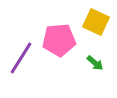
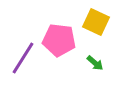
pink pentagon: rotated 12 degrees clockwise
purple line: moved 2 px right
